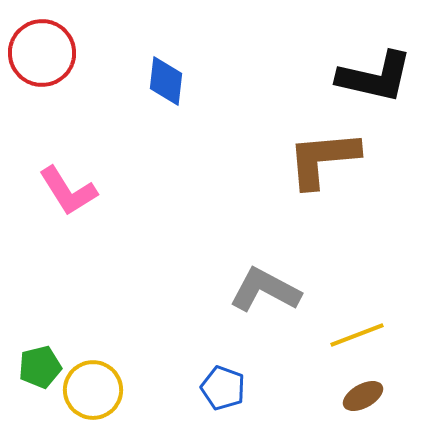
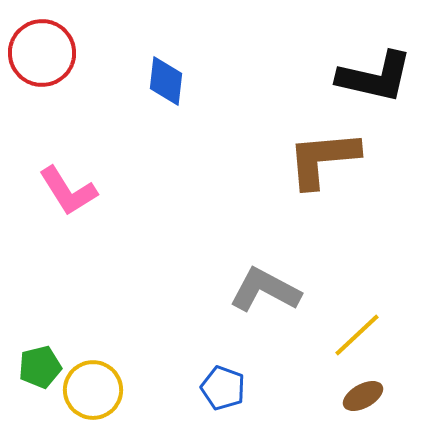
yellow line: rotated 22 degrees counterclockwise
